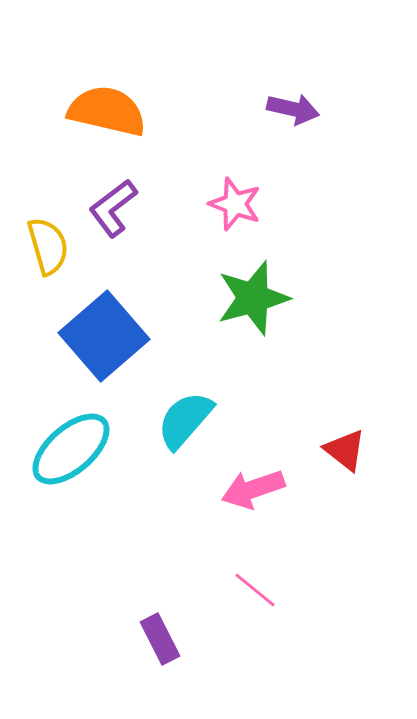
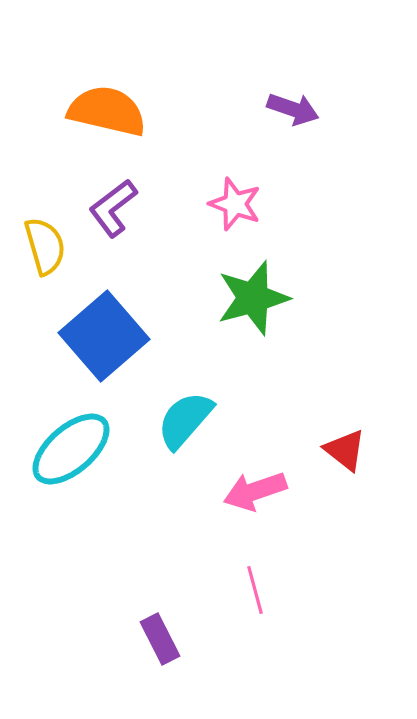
purple arrow: rotated 6 degrees clockwise
yellow semicircle: moved 3 px left
pink arrow: moved 2 px right, 2 px down
pink line: rotated 36 degrees clockwise
